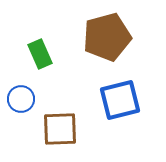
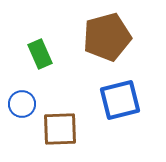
blue circle: moved 1 px right, 5 px down
